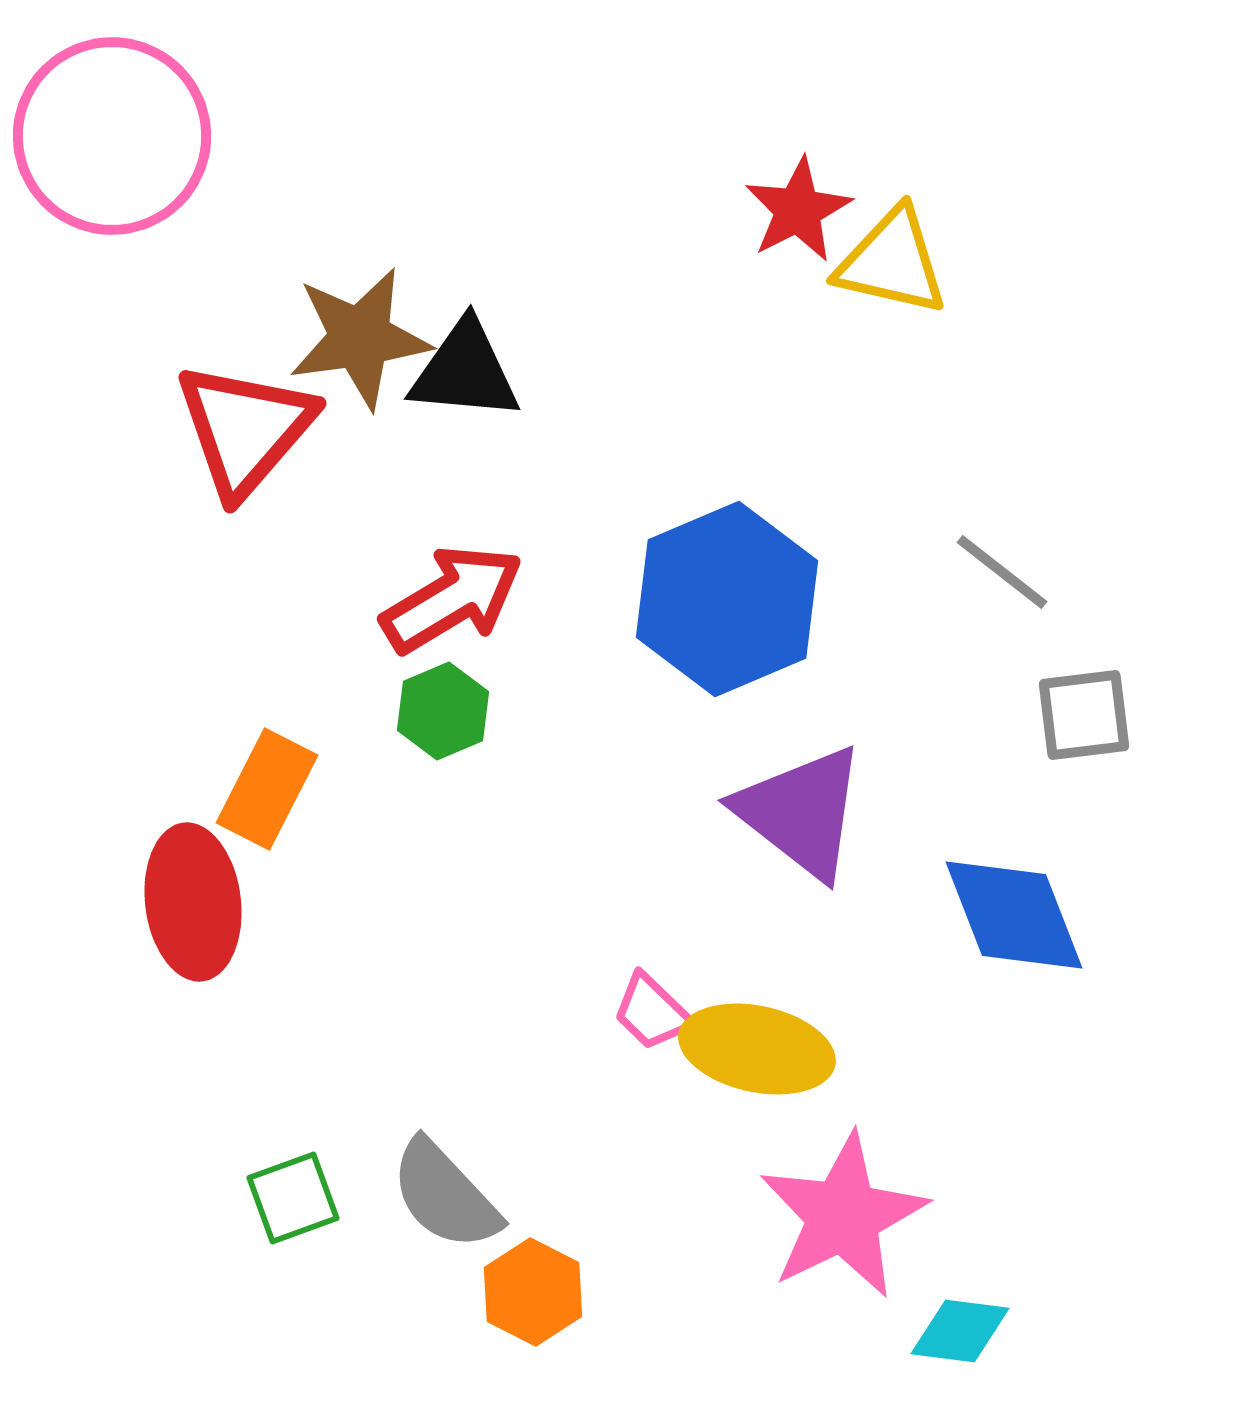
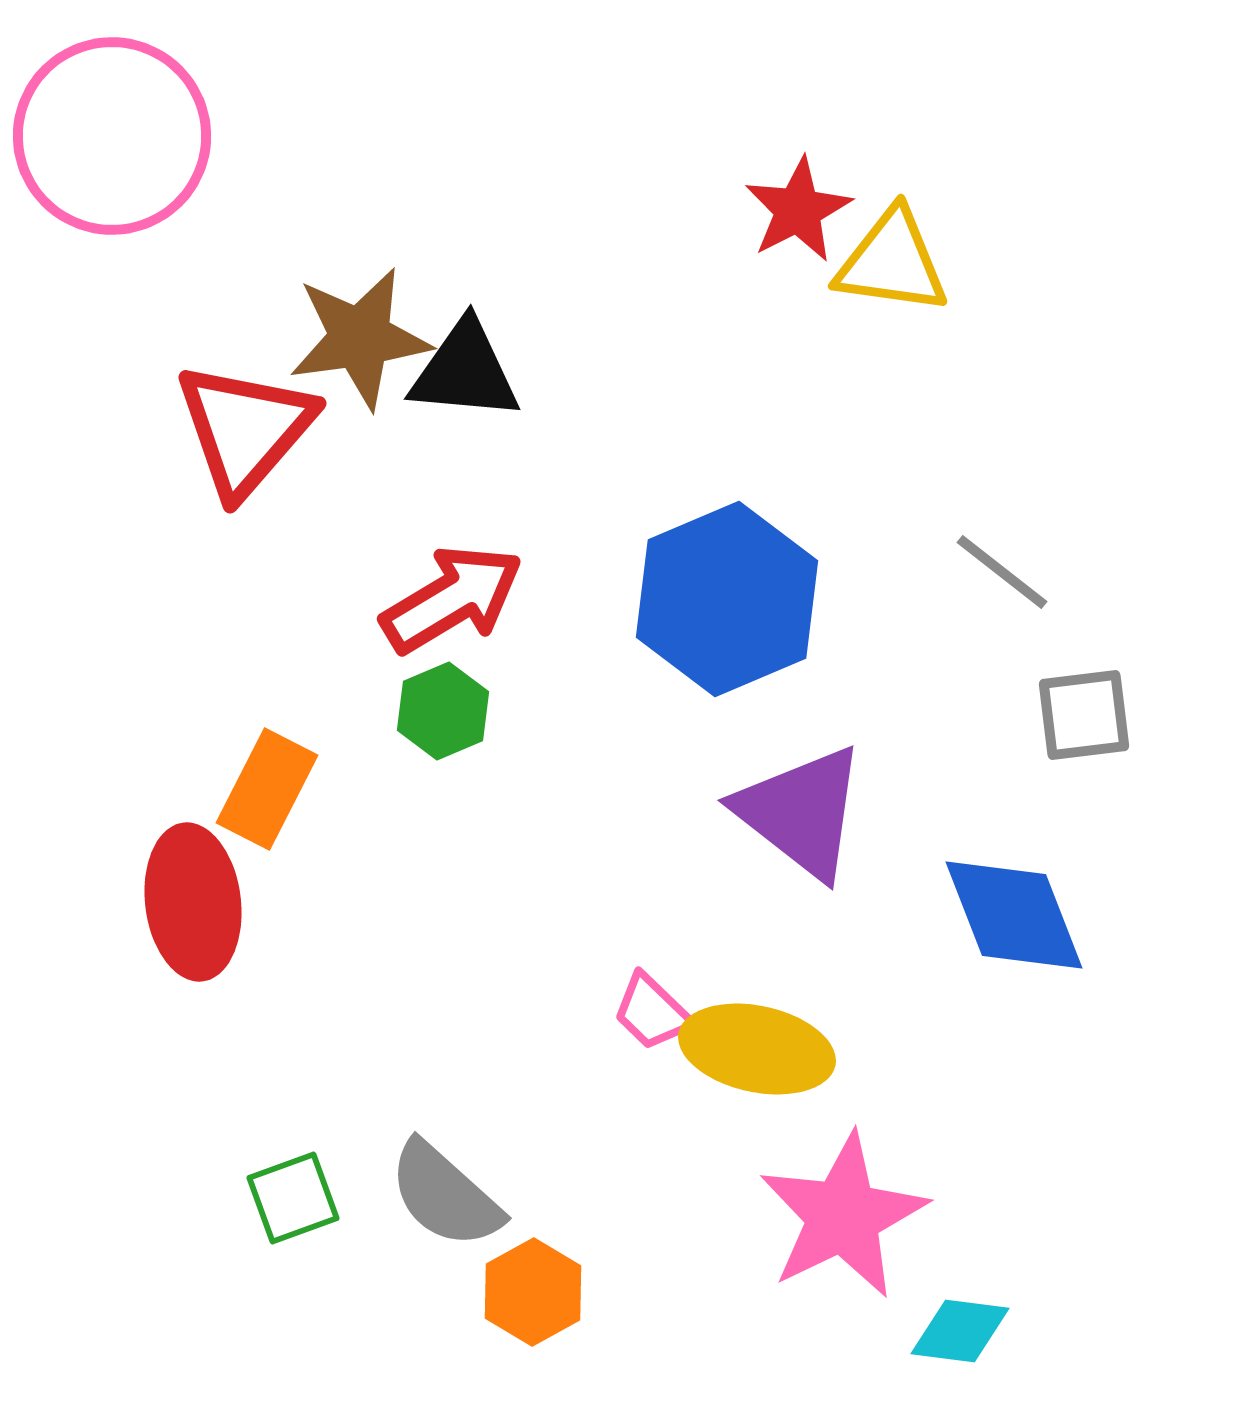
yellow triangle: rotated 5 degrees counterclockwise
gray semicircle: rotated 5 degrees counterclockwise
orange hexagon: rotated 4 degrees clockwise
